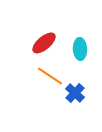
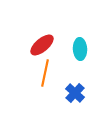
red ellipse: moved 2 px left, 2 px down
orange line: moved 5 px left, 3 px up; rotated 68 degrees clockwise
